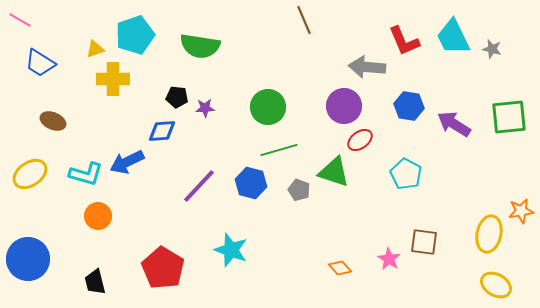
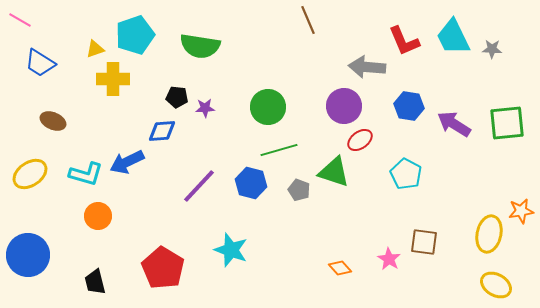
brown line at (304, 20): moved 4 px right
gray star at (492, 49): rotated 12 degrees counterclockwise
green square at (509, 117): moved 2 px left, 6 px down
blue circle at (28, 259): moved 4 px up
